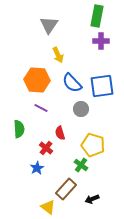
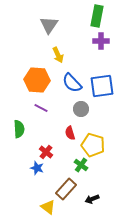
red semicircle: moved 10 px right
red cross: moved 4 px down
blue star: rotated 24 degrees counterclockwise
